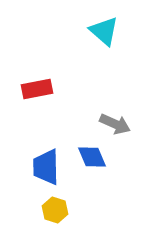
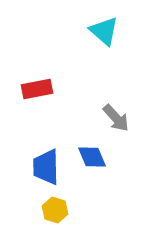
gray arrow: moved 1 px right, 6 px up; rotated 24 degrees clockwise
